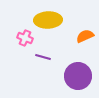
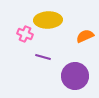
pink cross: moved 4 px up
purple circle: moved 3 px left
